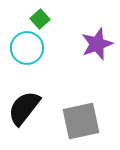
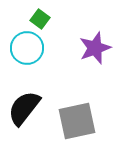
green square: rotated 12 degrees counterclockwise
purple star: moved 2 px left, 4 px down
gray square: moved 4 px left
